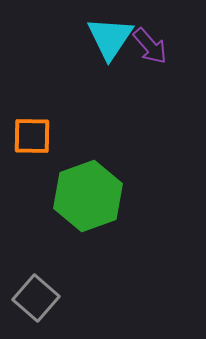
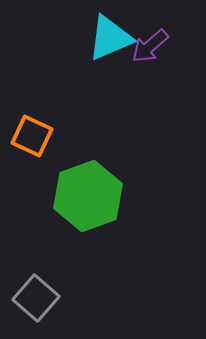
cyan triangle: rotated 33 degrees clockwise
purple arrow: rotated 90 degrees clockwise
orange square: rotated 24 degrees clockwise
